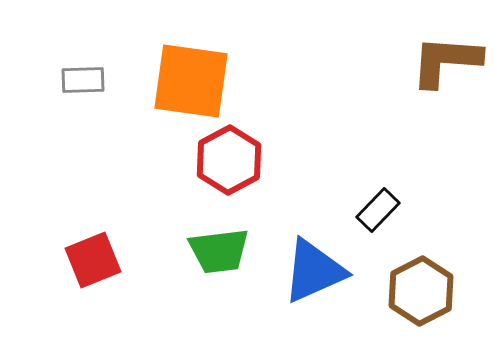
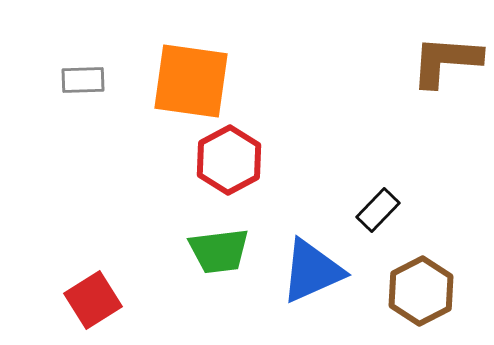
red square: moved 40 px down; rotated 10 degrees counterclockwise
blue triangle: moved 2 px left
